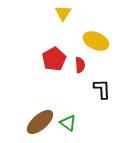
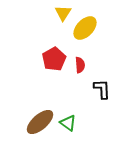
yellow ellipse: moved 11 px left, 13 px up; rotated 70 degrees counterclockwise
